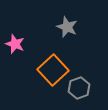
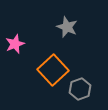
pink star: rotated 30 degrees clockwise
gray hexagon: moved 1 px right, 1 px down
